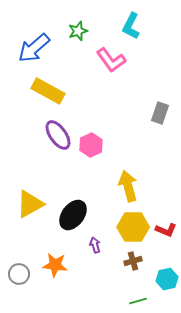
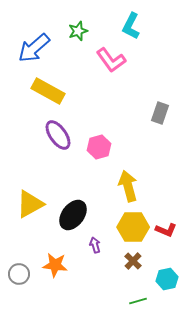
pink hexagon: moved 8 px right, 2 px down; rotated 10 degrees clockwise
brown cross: rotated 30 degrees counterclockwise
